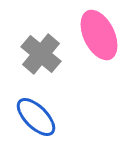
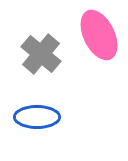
blue ellipse: moved 1 px right; rotated 45 degrees counterclockwise
